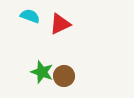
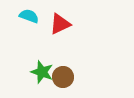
cyan semicircle: moved 1 px left
brown circle: moved 1 px left, 1 px down
